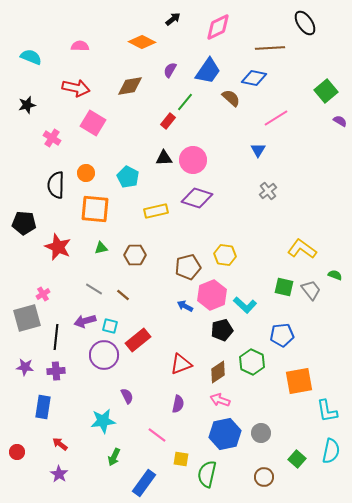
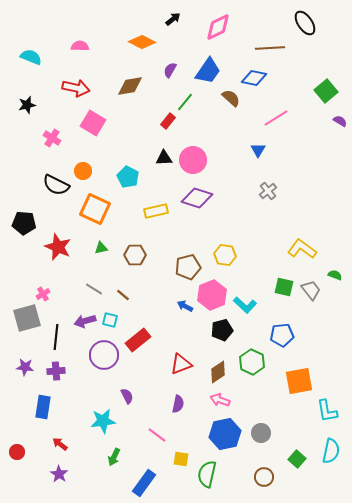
orange circle at (86, 173): moved 3 px left, 2 px up
black semicircle at (56, 185): rotated 64 degrees counterclockwise
orange square at (95, 209): rotated 20 degrees clockwise
cyan square at (110, 326): moved 6 px up
